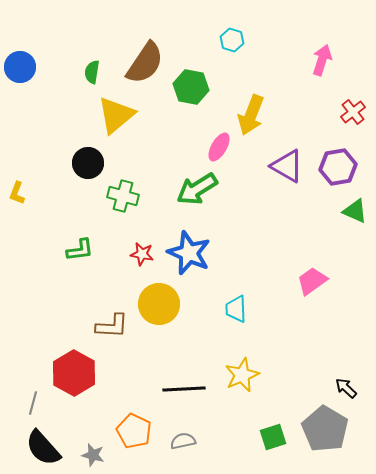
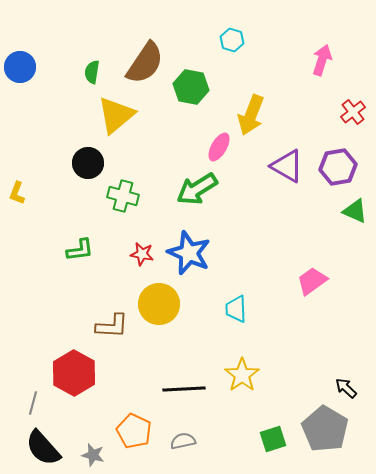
yellow star: rotated 12 degrees counterclockwise
green square: moved 2 px down
